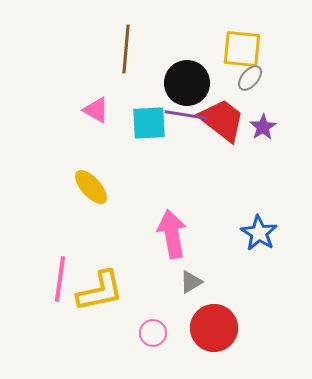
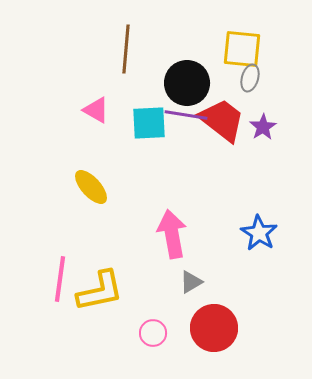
gray ellipse: rotated 24 degrees counterclockwise
